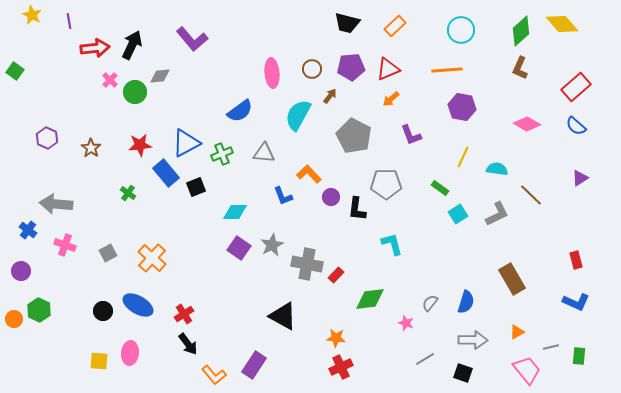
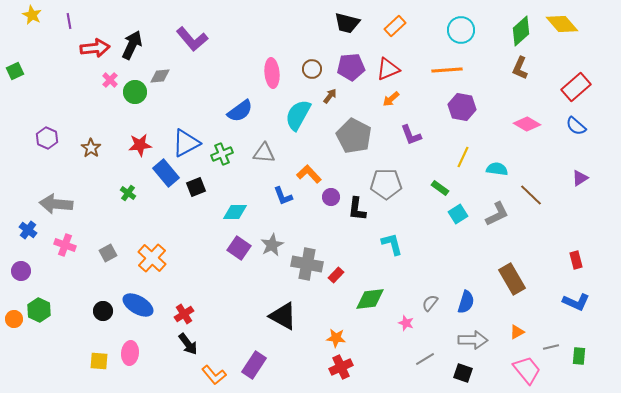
green square at (15, 71): rotated 30 degrees clockwise
